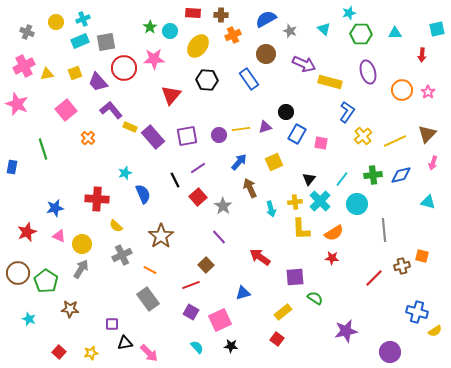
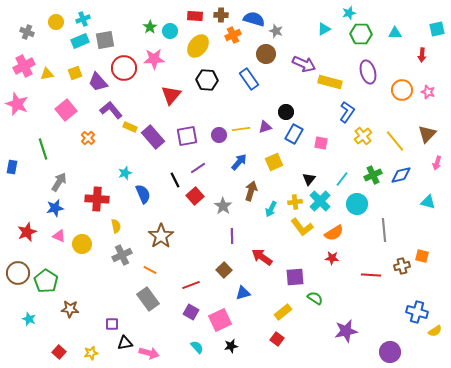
red rectangle at (193, 13): moved 2 px right, 3 px down
blue semicircle at (266, 19): moved 12 px left; rotated 45 degrees clockwise
cyan triangle at (324, 29): rotated 48 degrees clockwise
gray star at (290, 31): moved 14 px left
gray square at (106, 42): moved 1 px left, 2 px up
pink star at (428, 92): rotated 16 degrees counterclockwise
blue rectangle at (297, 134): moved 3 px left
yellow line at (395, 141): rotated 75 degrees clockwise
pink arrow at (433, 163): moved 4 px right
green cross at (373, 175): rotated 18 degrees counterclockwise
brown arrow at (250, 188): moved 1 px right, 3 px down; rotated 42 degrees clockwise
red square at (198, 197): moved 3 px left, 1 px up
cyan arrow at (271, 209): rotated 42 degrees clockwise
yellow semicircle at (116, 226): rotated 144 degrees counterclockwise
yellow L-shape at (301, 229): moved 1 px right, 2 px up; rotated 35 degrees counterclockwise
purple line at (219, 237): moved 13 px right, 1 px up; rotated 42 degrees clockwise
red arrow at (260, 257): moved 2 px right
brown square at (206, 265): moved 18 px right, 5 px down
gray arrow at (81, 269): moved 22 px left, 87 px up
red line at (374, 278): moved 3 px left, 3 px up; rotated 48 degrees clockwise
black star at (231, 346): rotated 16 degrees counterclockwise
pink arrow at (149, 353): rotated 30 degrees counterclockwise
